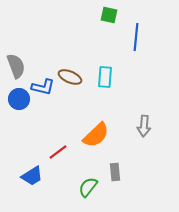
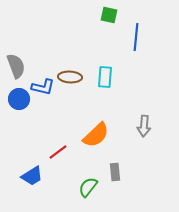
brown ellipse: rotated 20 degrees counterclockwise
